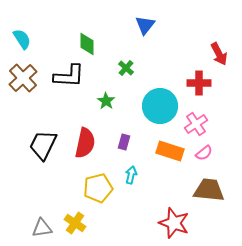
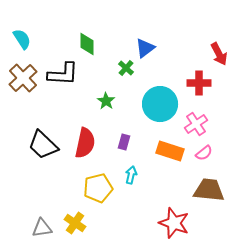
blue triangle: moved 23 px down; rotated 15 degrees clockwise
black L-shape: moved 6 px left, 2 px up
cyan circle: moved 2 px up
black trapezoid: rotated 72 degrees counterclockwise
